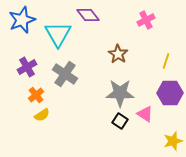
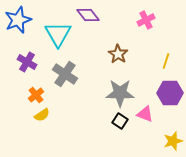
blue star: moved 4 px left
purple cross: moved 5 px up; rotated 30 degrees counterclockwise
pink triangle: rotated 12 degrees counterclockwise
